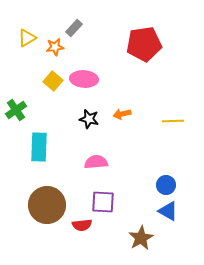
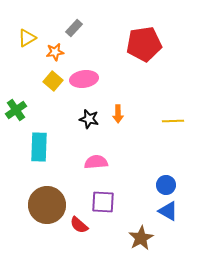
orange star: moved 5 px down
pink ellipse: rotated 12 degrees counterclockwise
orange arrow: moved 4 px left; rotated 78 degrees counterclockwise
red semicircle: moved 3 px left; rotated 48 degrees clockwise
